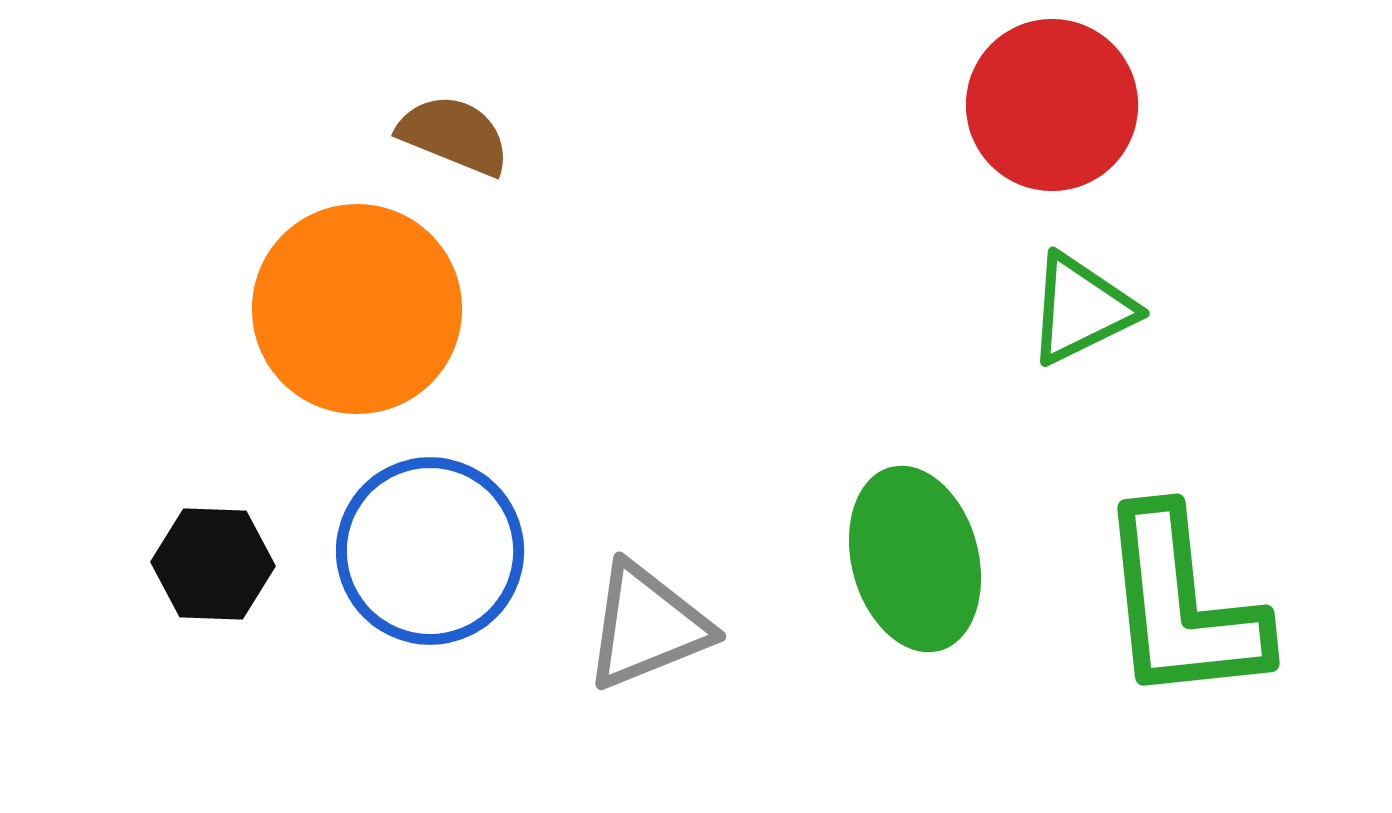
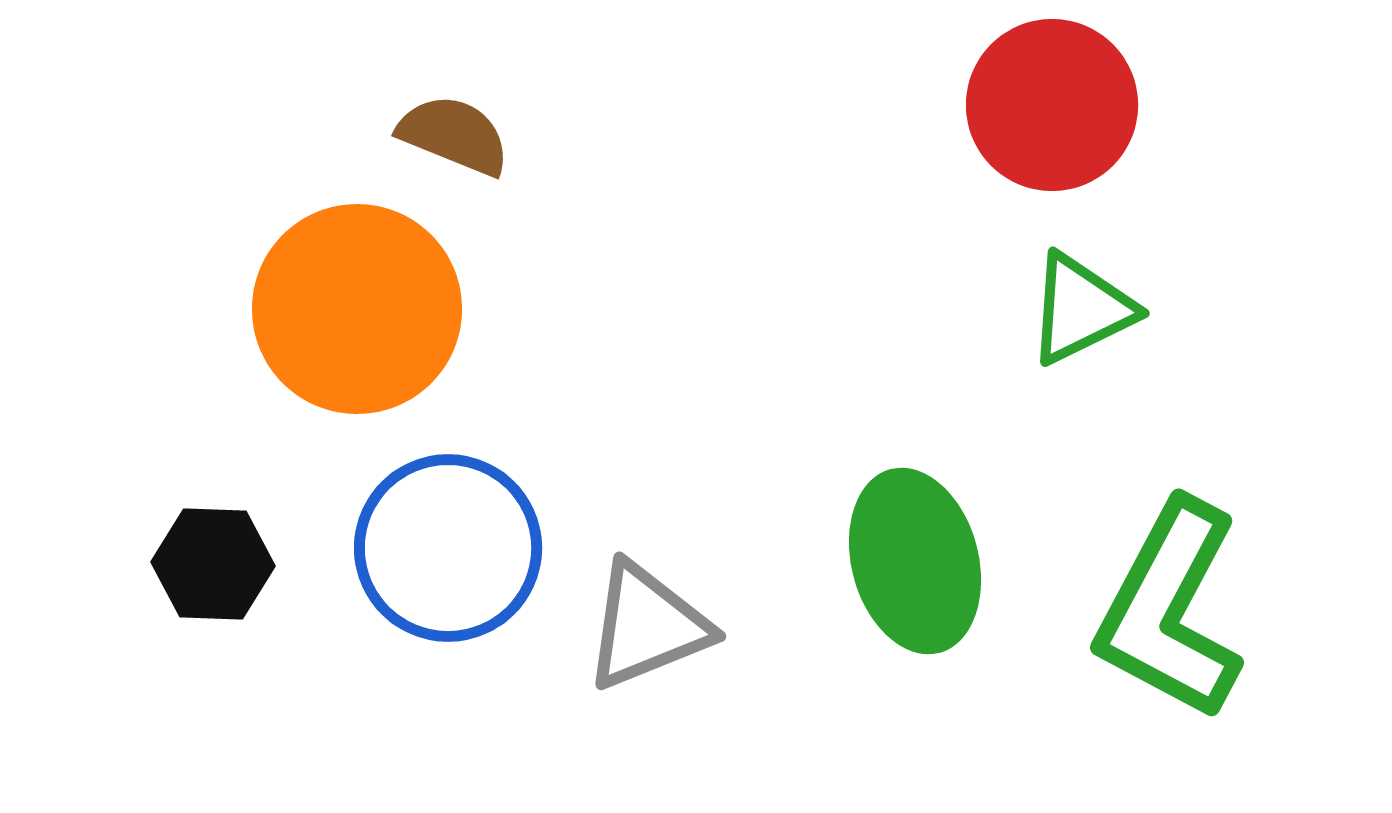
blue circle: moved 18 px right, 3 px up
green ellipse: moved 2 px down
green L-shape: moved 12 px left, 4 px down; rotated 34 degrees clockwise
